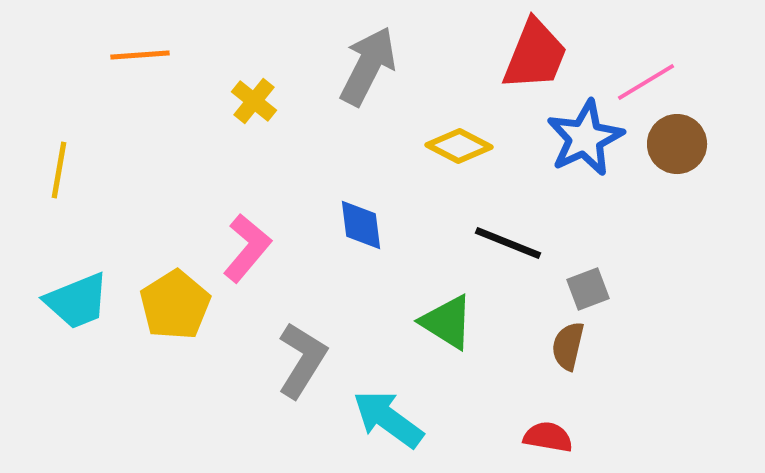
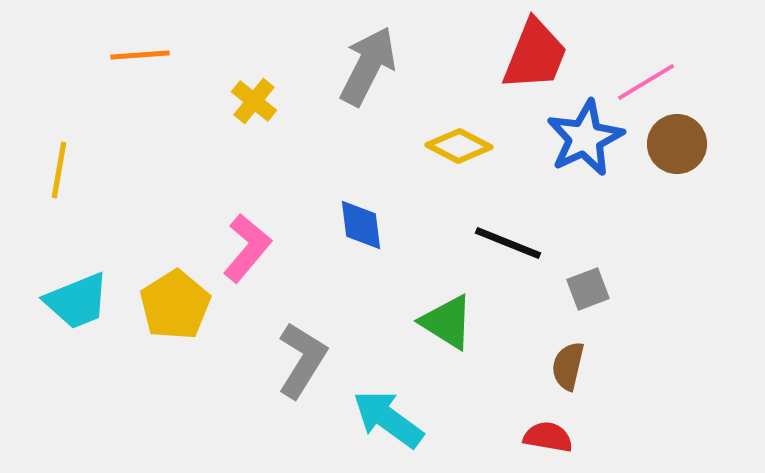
brown semicircle: moved 20 px down
